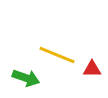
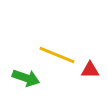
red triangle: moved 2 px left, 1 px down
